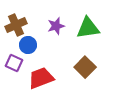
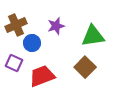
green triangle: moved 5 px right, 8 px down
blue circle: moved 4 px right, 2 px up
red trapezoid: moved 1 px right, 2 px up
